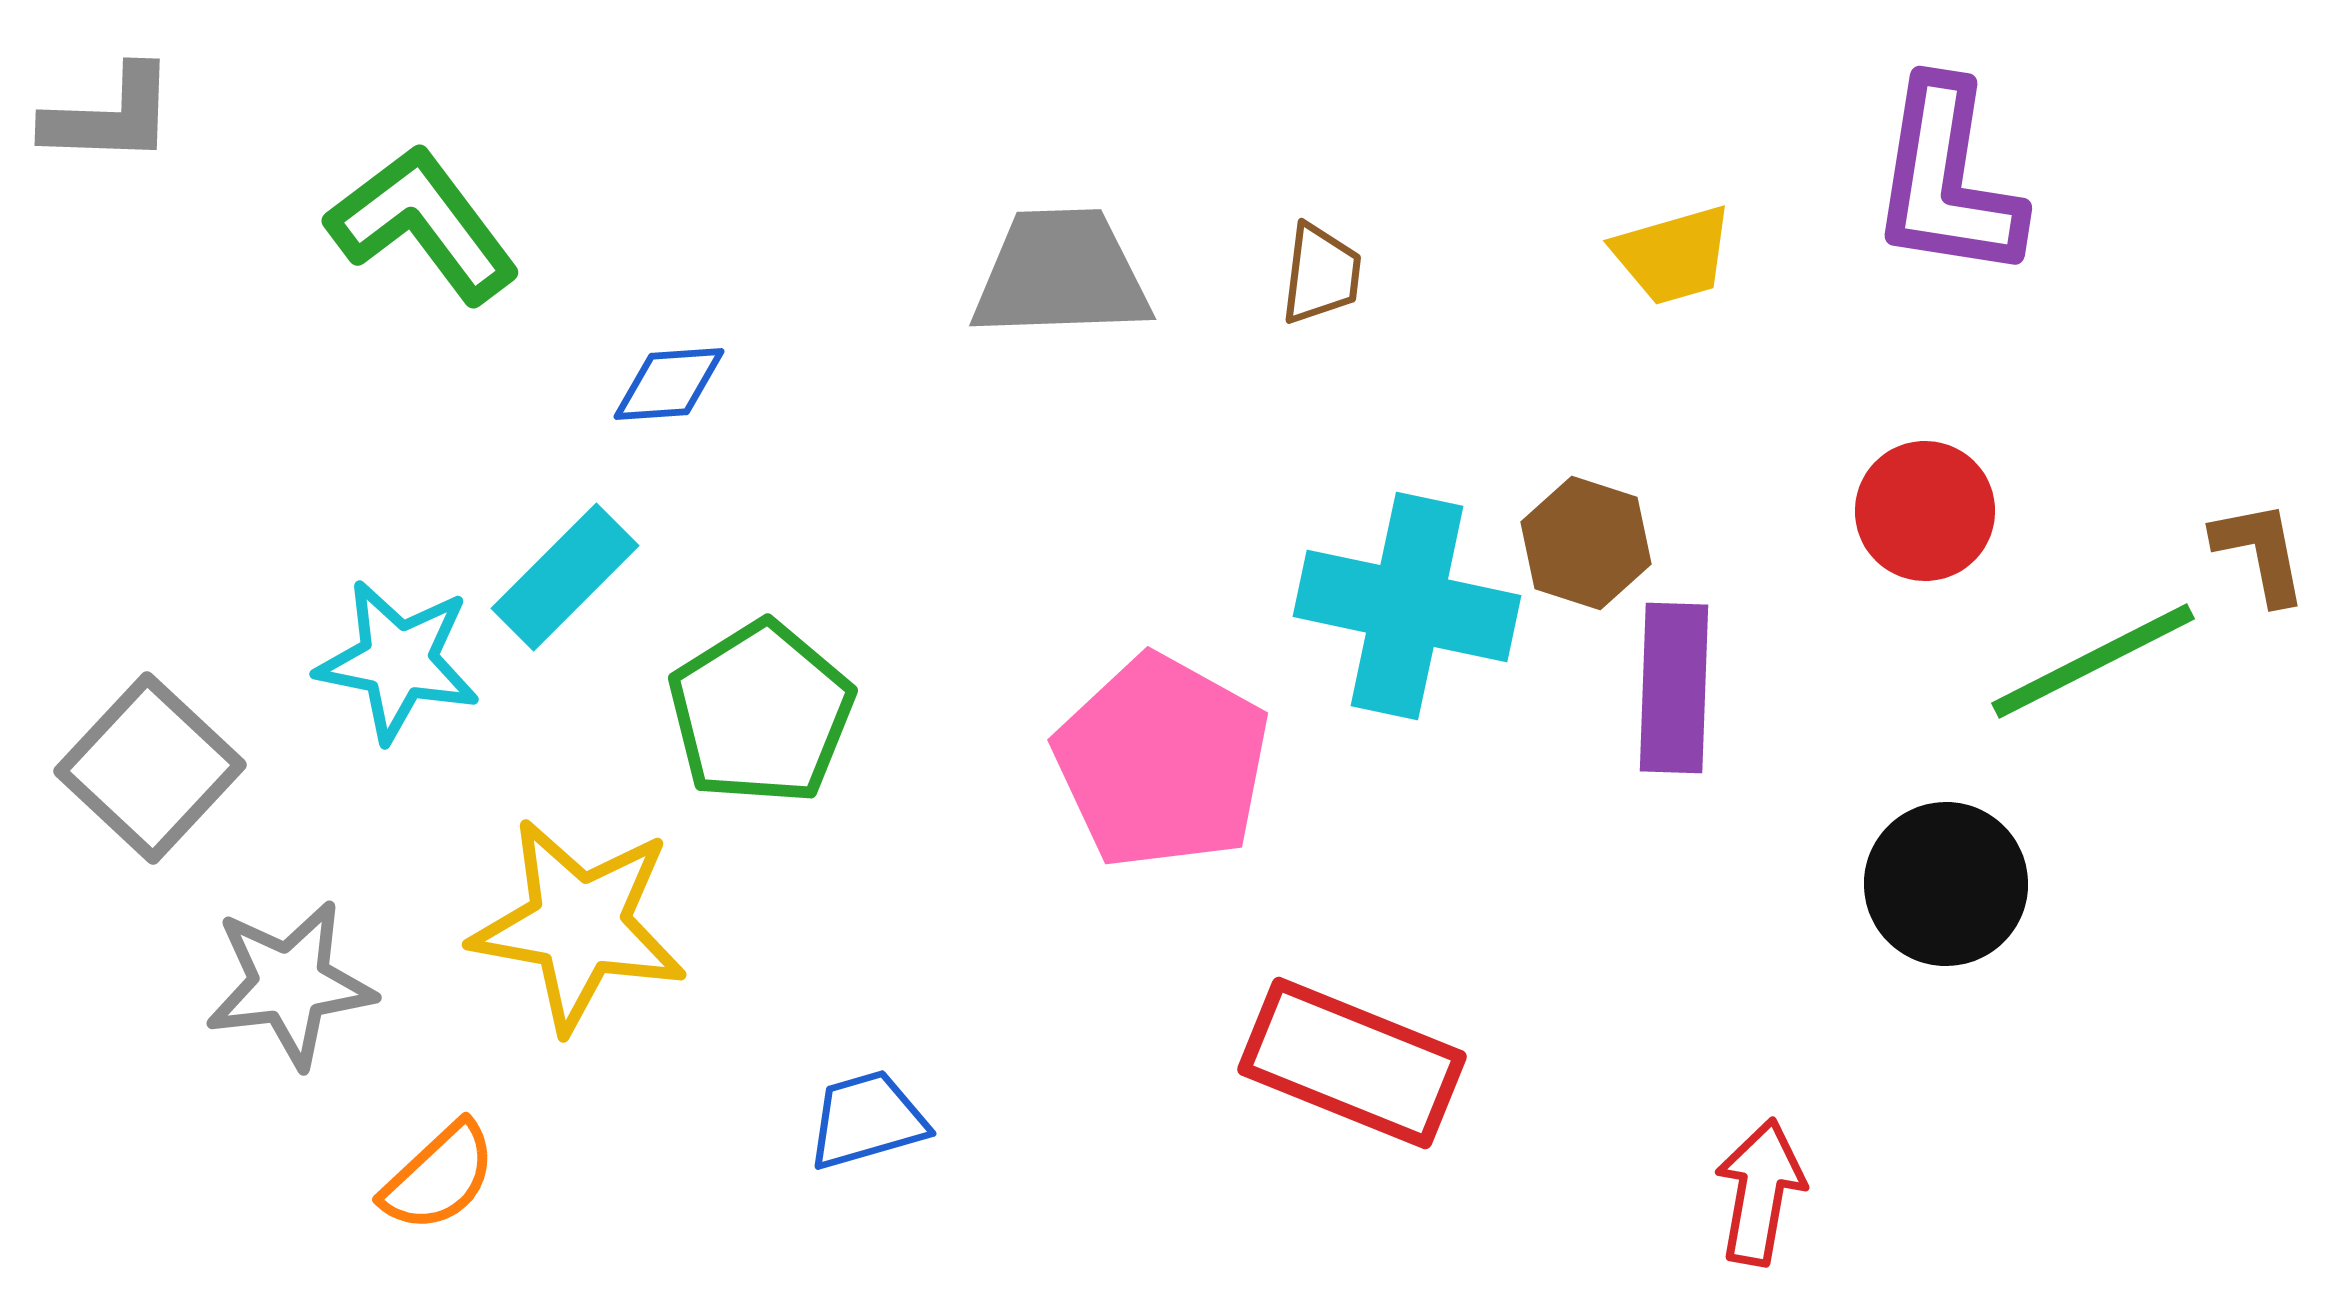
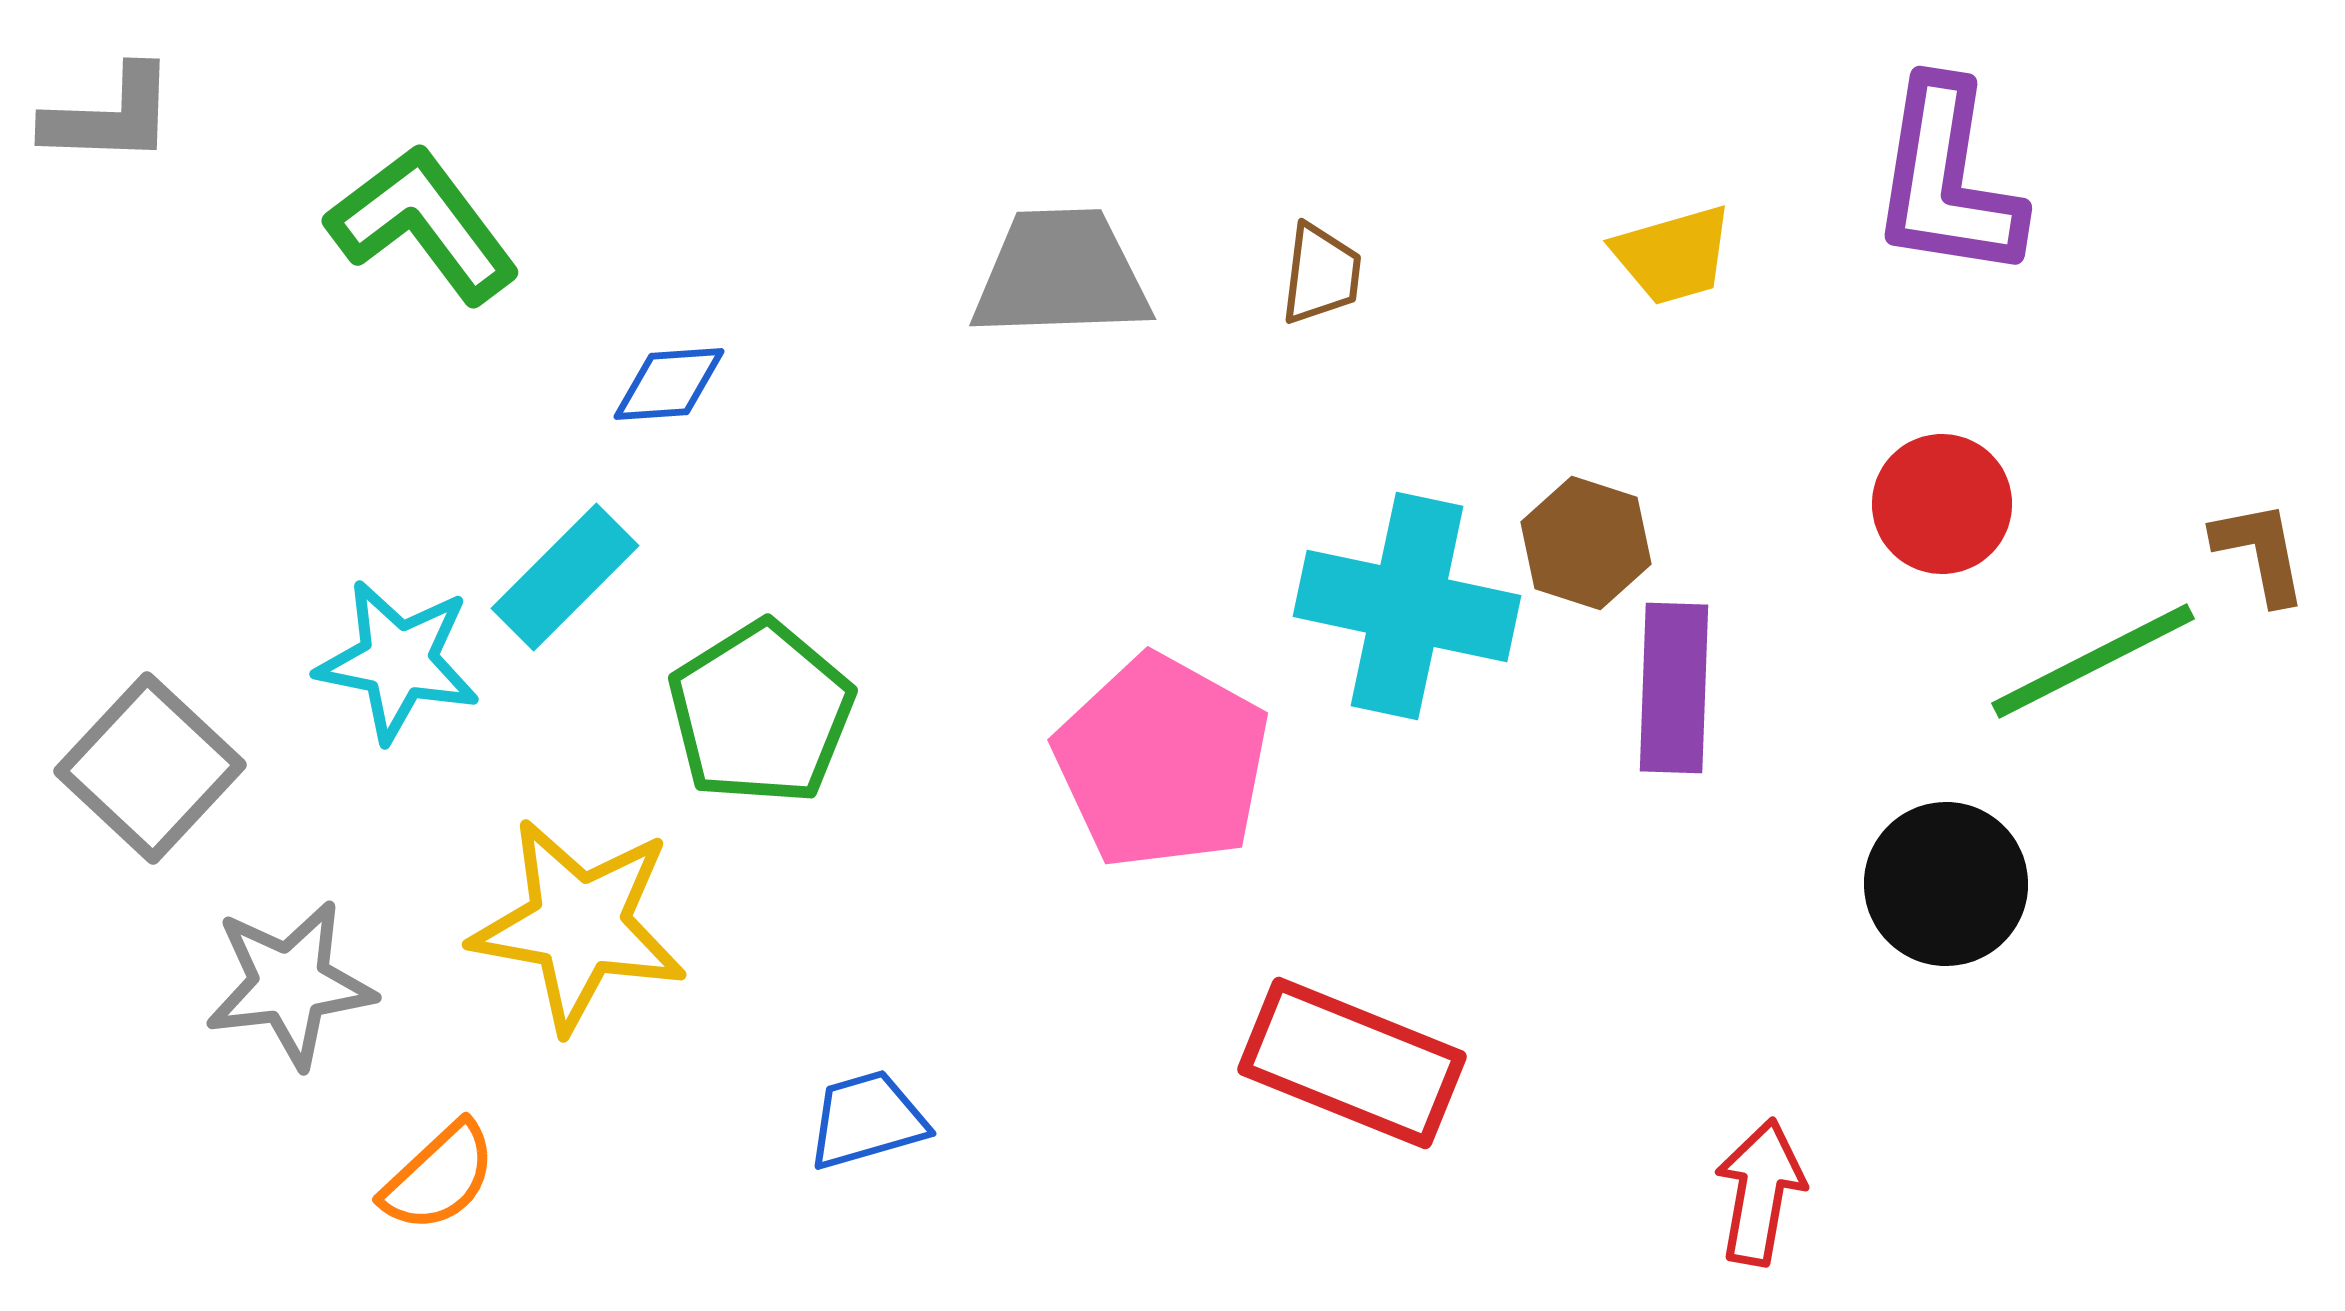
red circle: moved 17 px right, 7 px up
